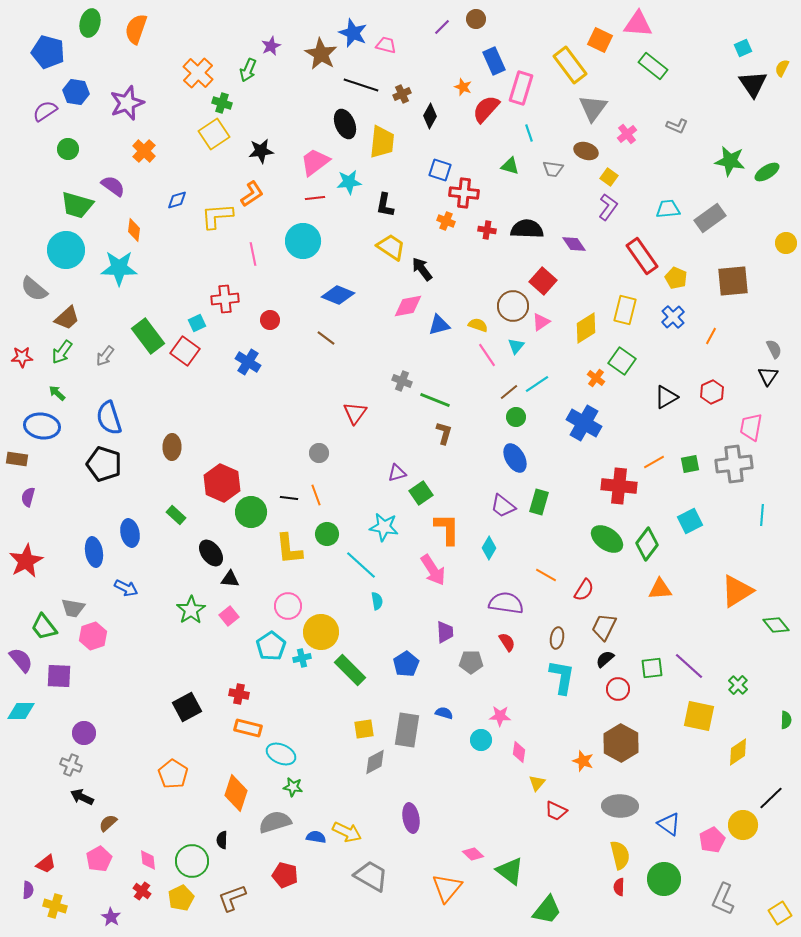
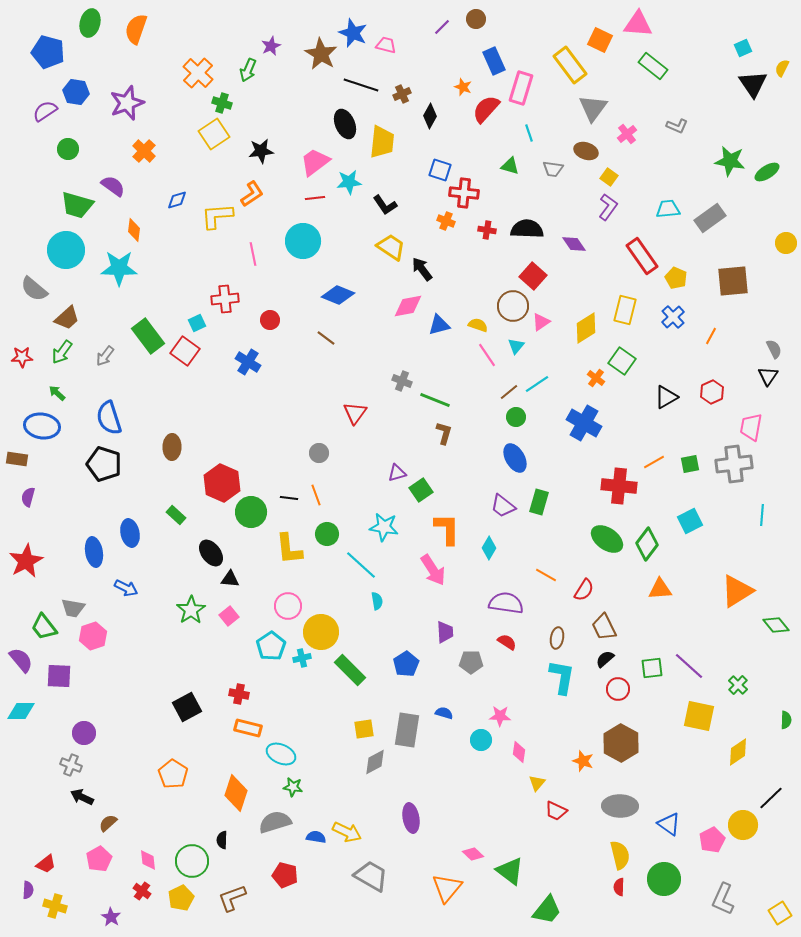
black L-shape at (385, 205): rotated 45 degrees counterclockwise
red square at (543, 281): moved 10 px left, 5 px up
green square at (421, 493): moved 3 px up
brown trapezoid at (604, 627): rotated 52 degrees counterclockwise
red semicircle at (507, 642): rotated 24 degrees counterclockwise
